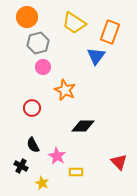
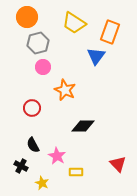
red triangle: moved 1 px left, 2 px down
